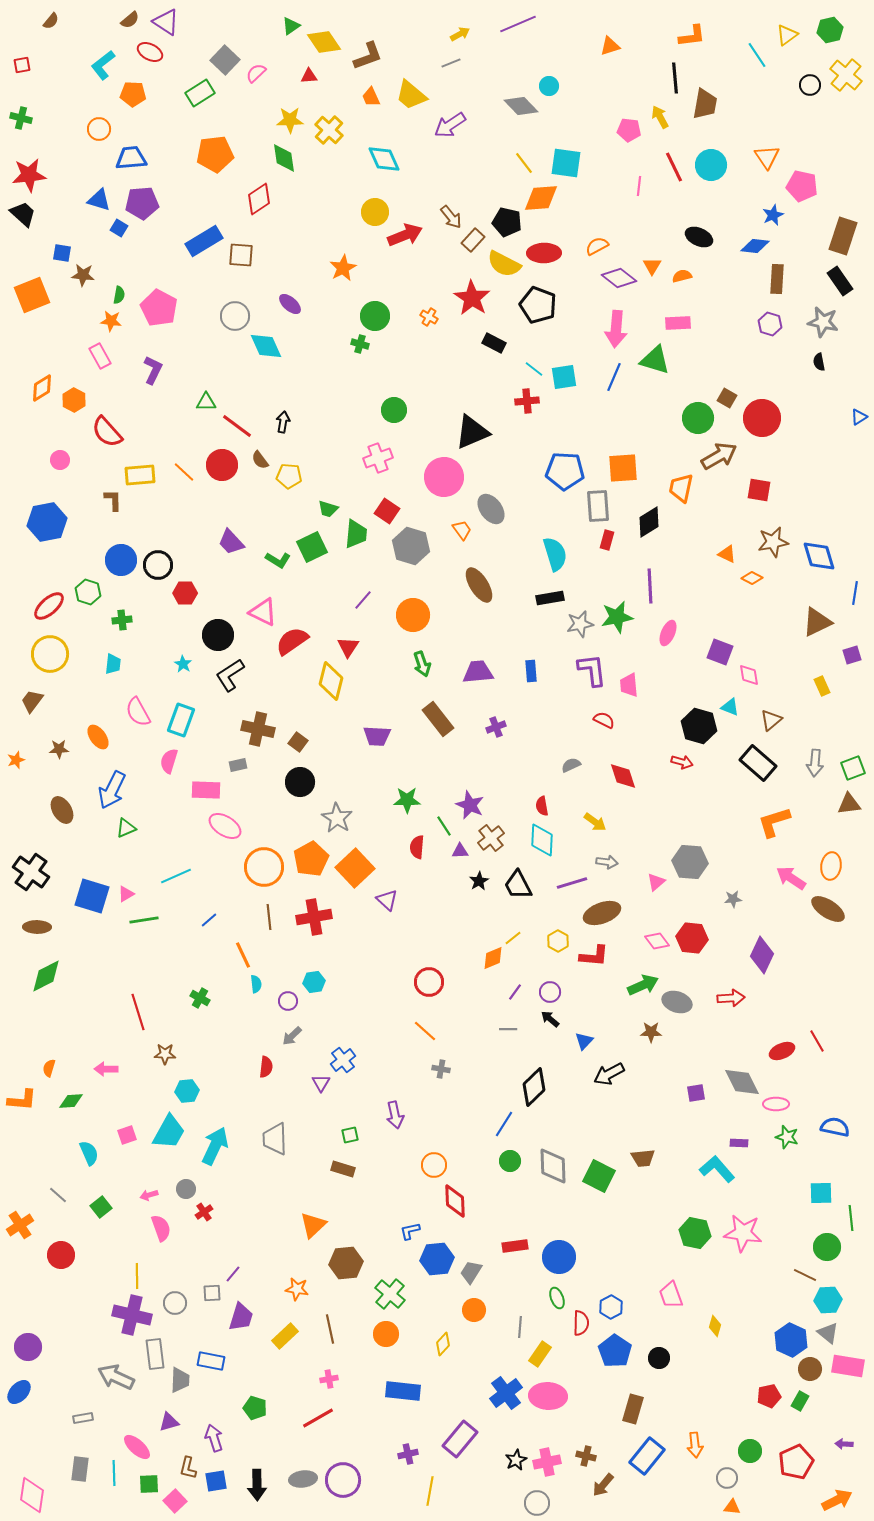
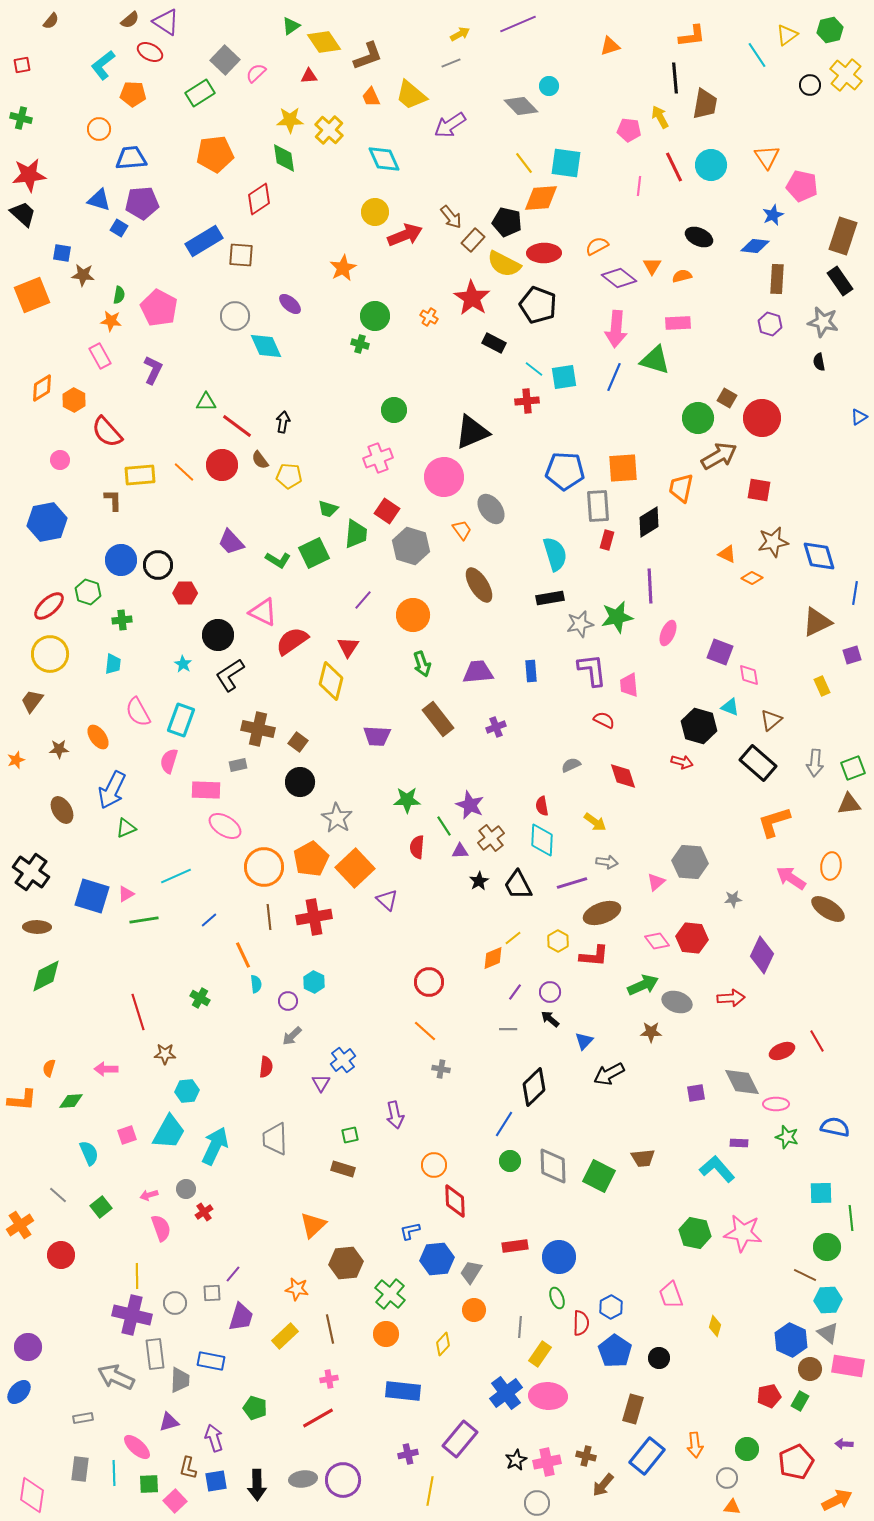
green square at (312, 547): moved 2 px right, 6 px down
cyan hexagon at (314, 982): rotated 25 degrees counterclockwise
green circle at (750, 1451): moved 3 px left, 2 px up
